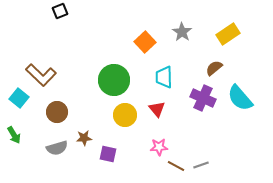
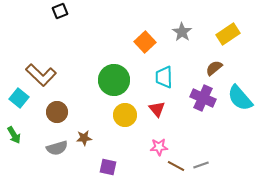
purple square: moved 13 px down
